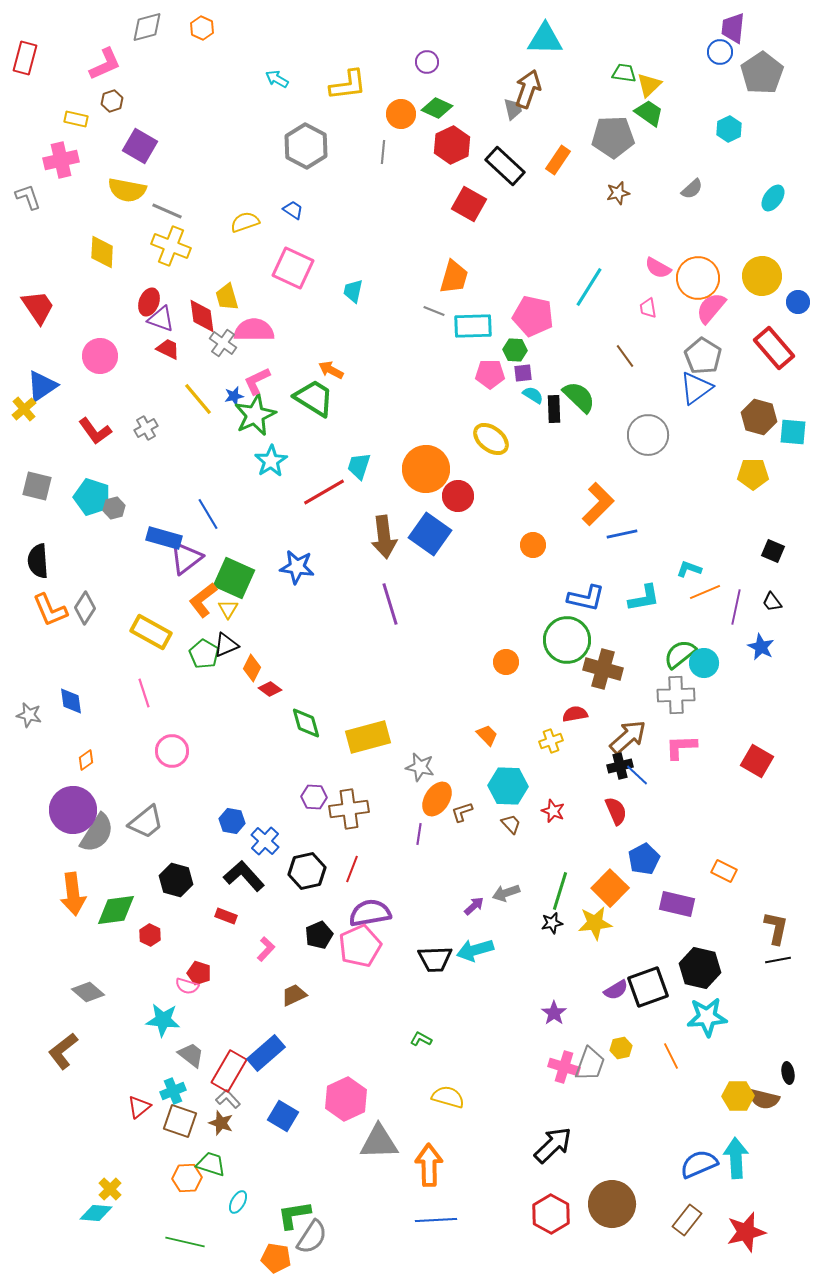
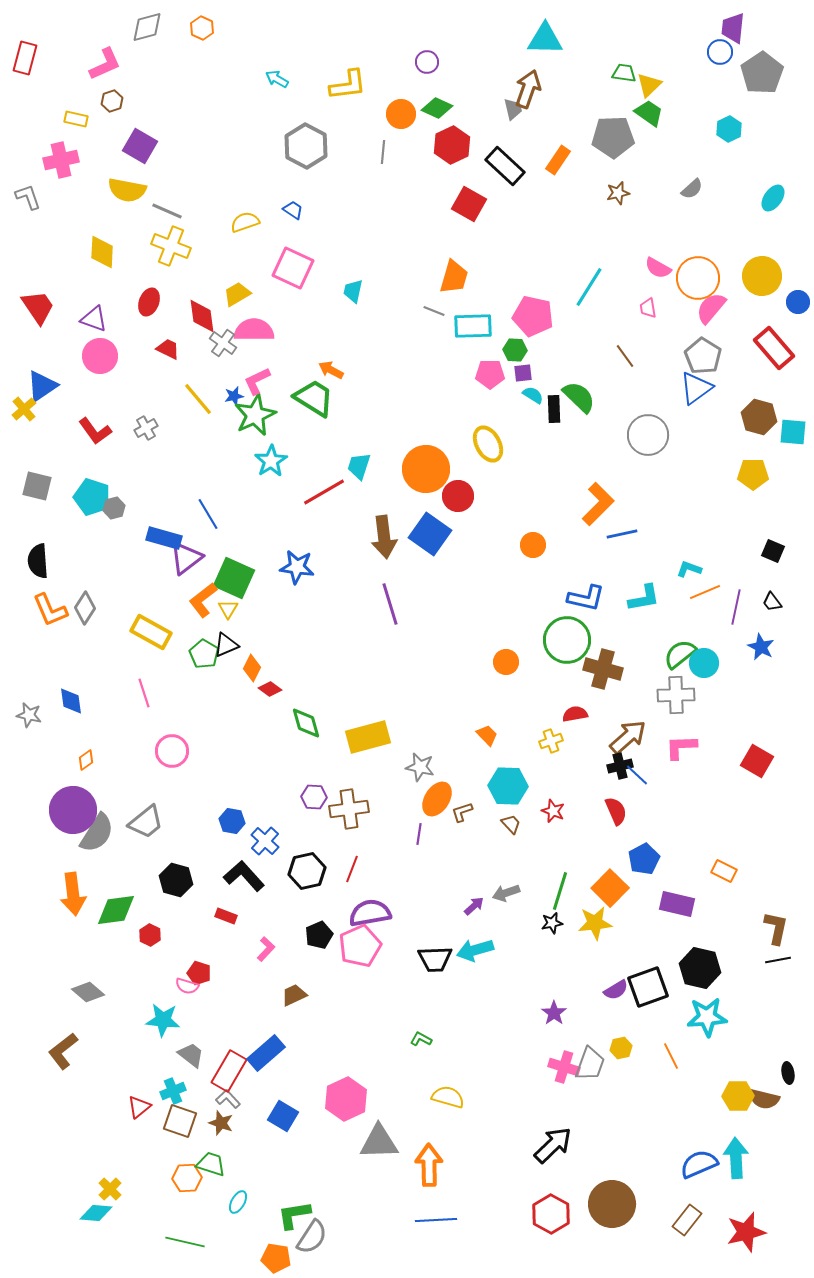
yellow trapezoid at (227, 297): moved 10 px right, 3 px up; rotated 76 degrees clockwise
purple triangle at (161, 319): moved 67 px left
yellow ellipse at (491, 439): moved 3 px left, 5 px down; rotated 24 degrees clockwise
